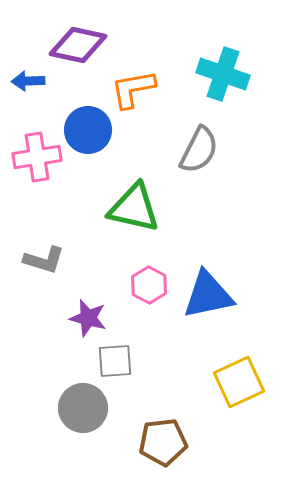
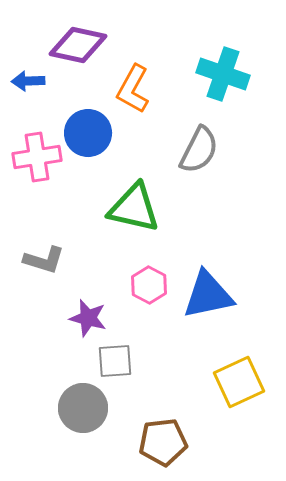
orange L-shape: rotated 51 degrees counterclockwise
blue circle: moved 3 px down
